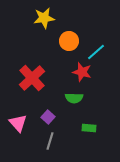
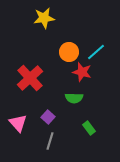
orange circle: moved 11 px down
red cross: moved 2 px left
green rectangle: rotated 48 degrees clockwise
